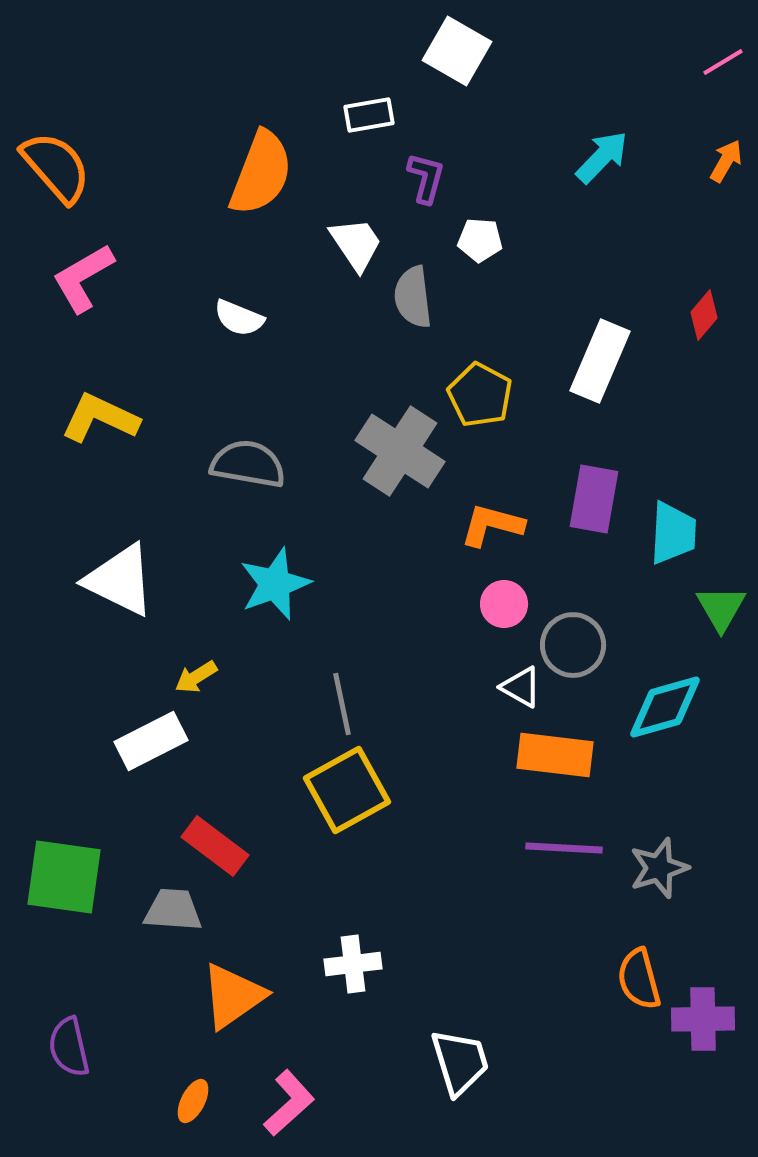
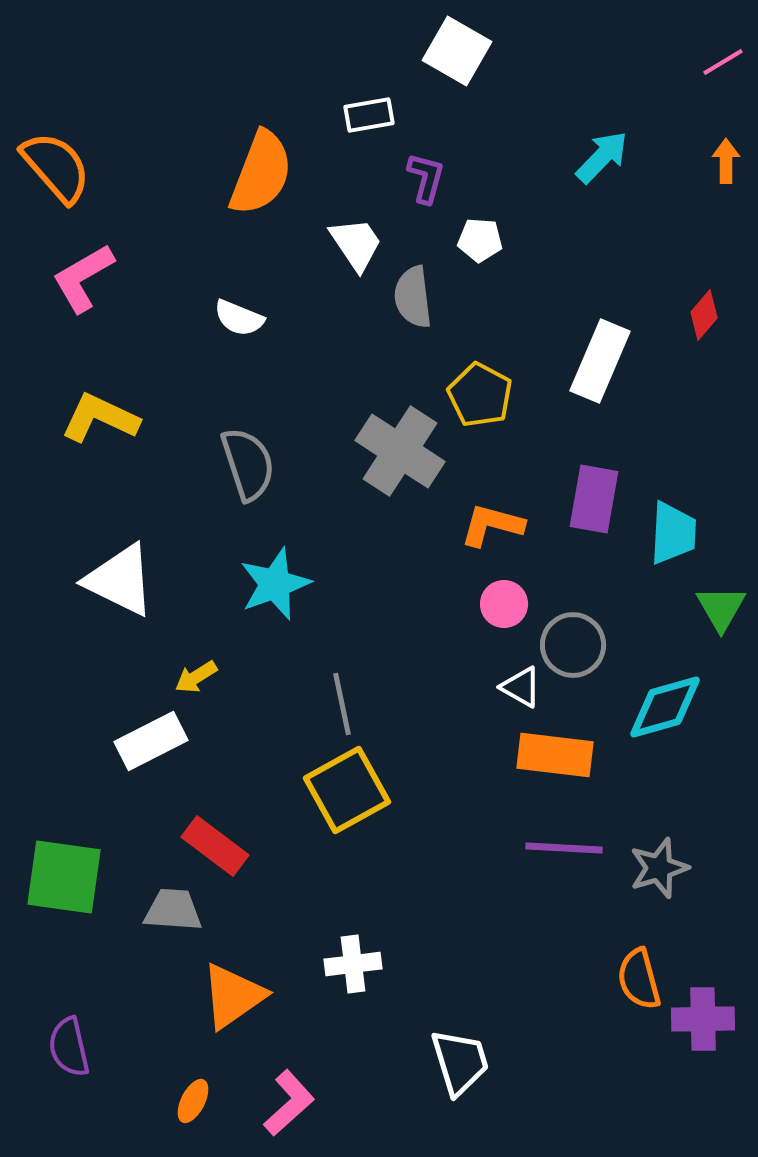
orange arrow at (726, 161): rotated 30 degrees counterclockwise
gray semicircle at (248, 464): rotated 62 degrees clockwise
